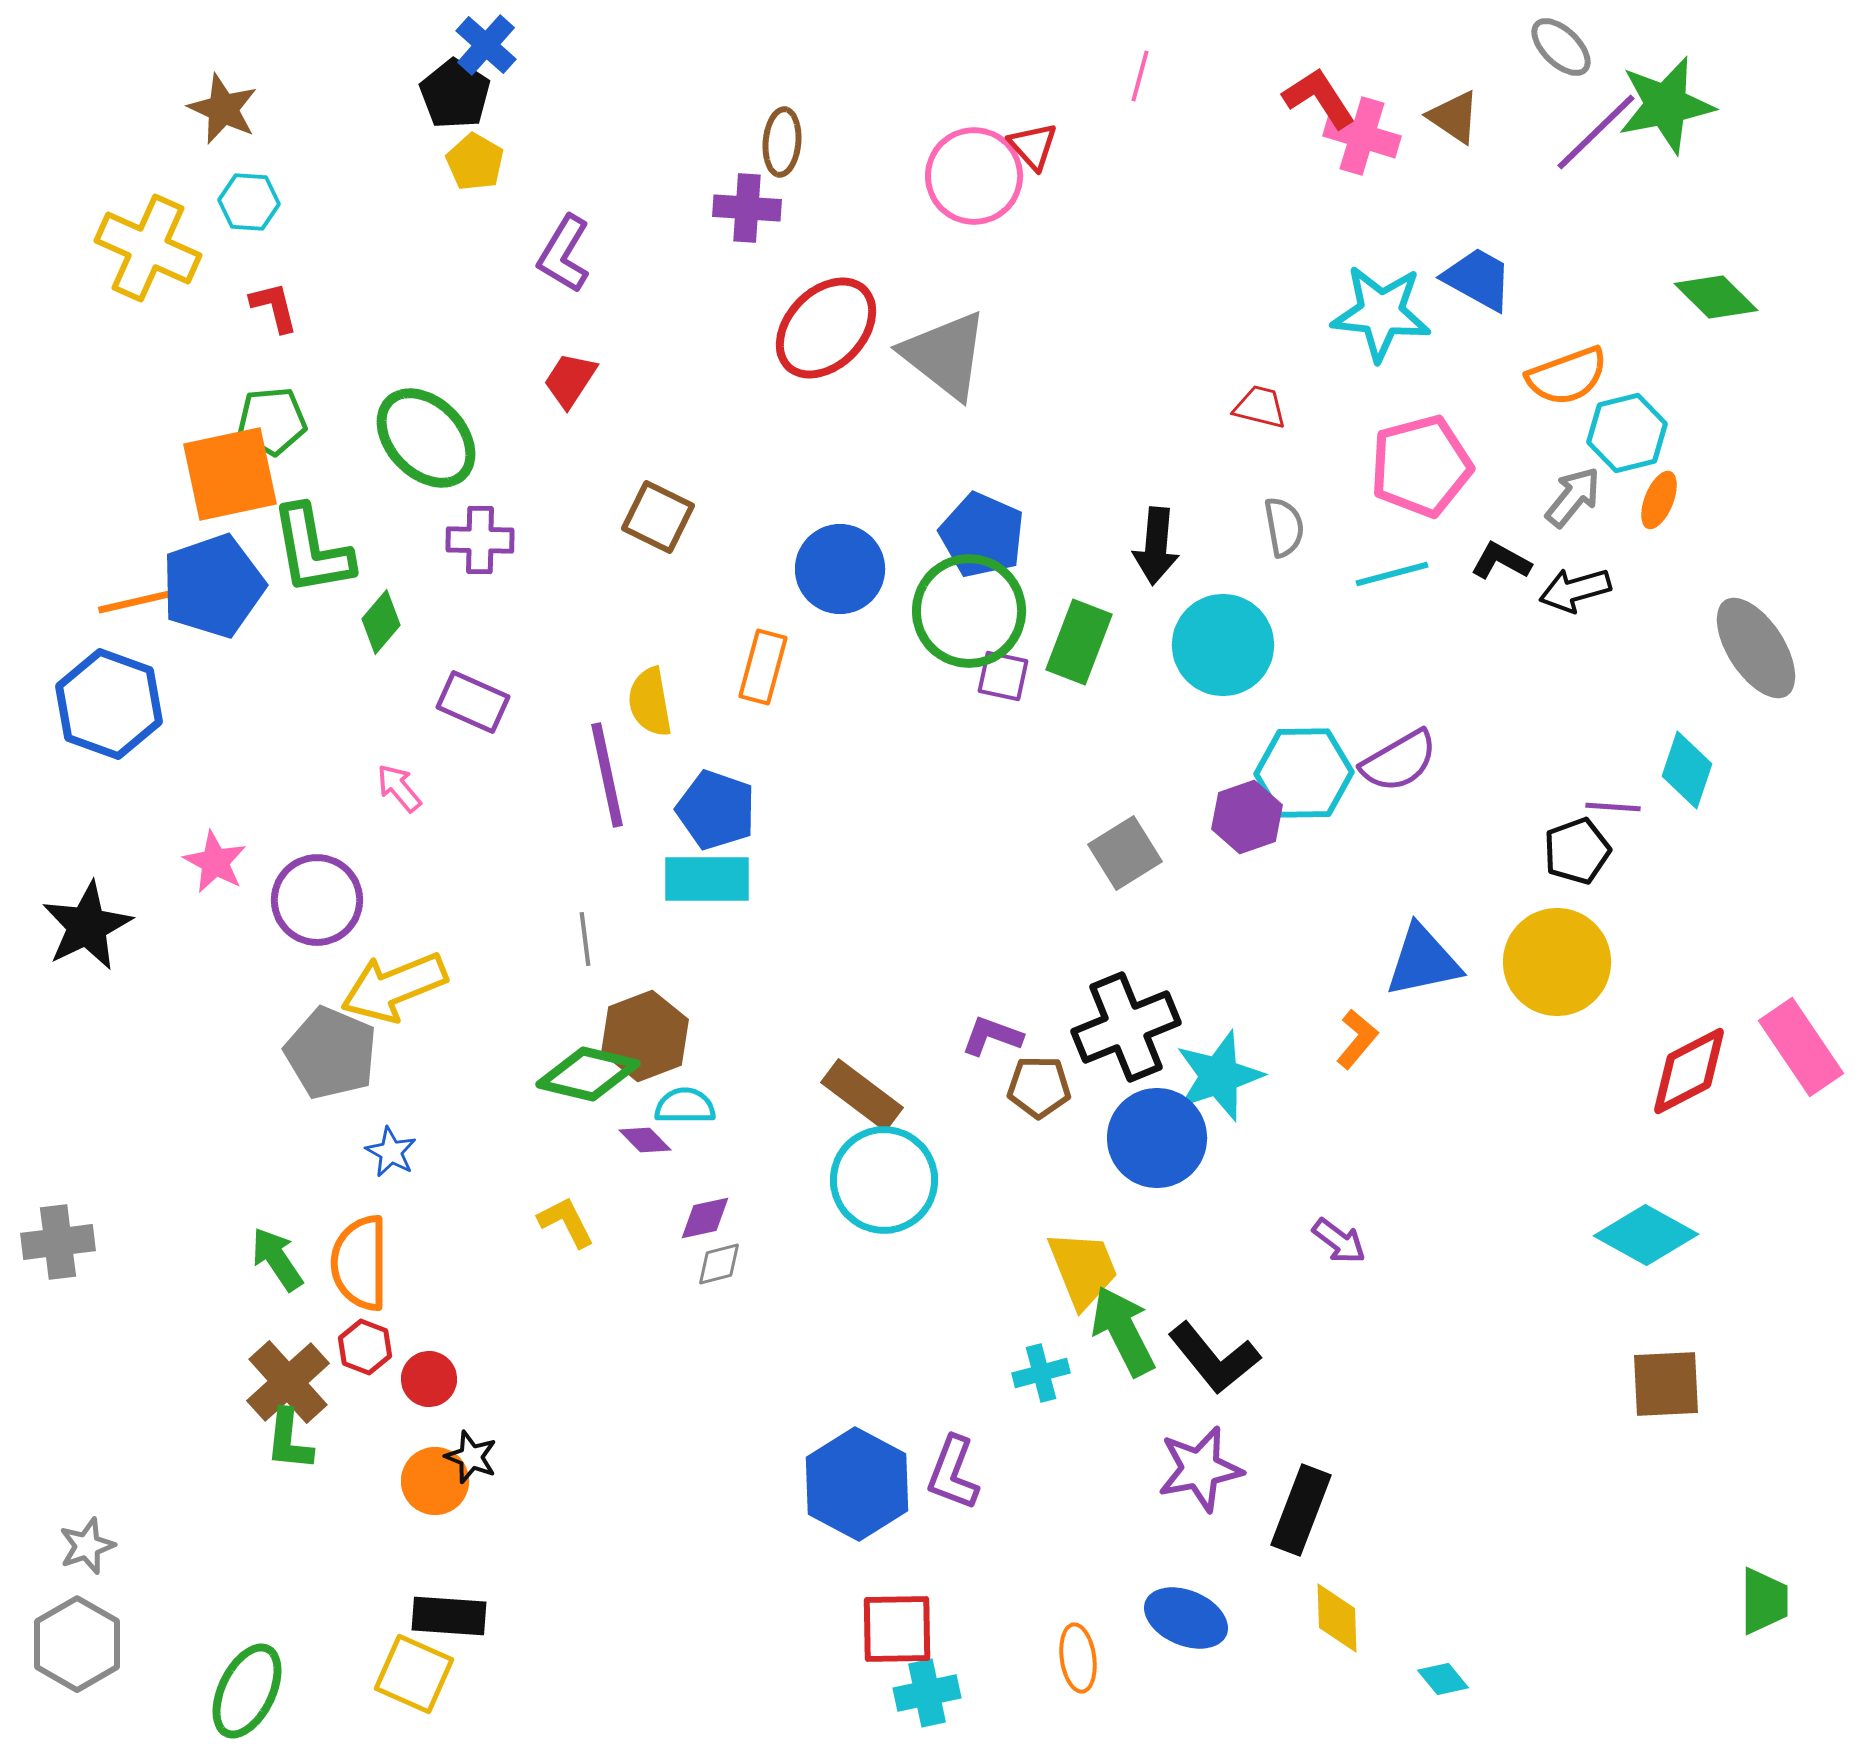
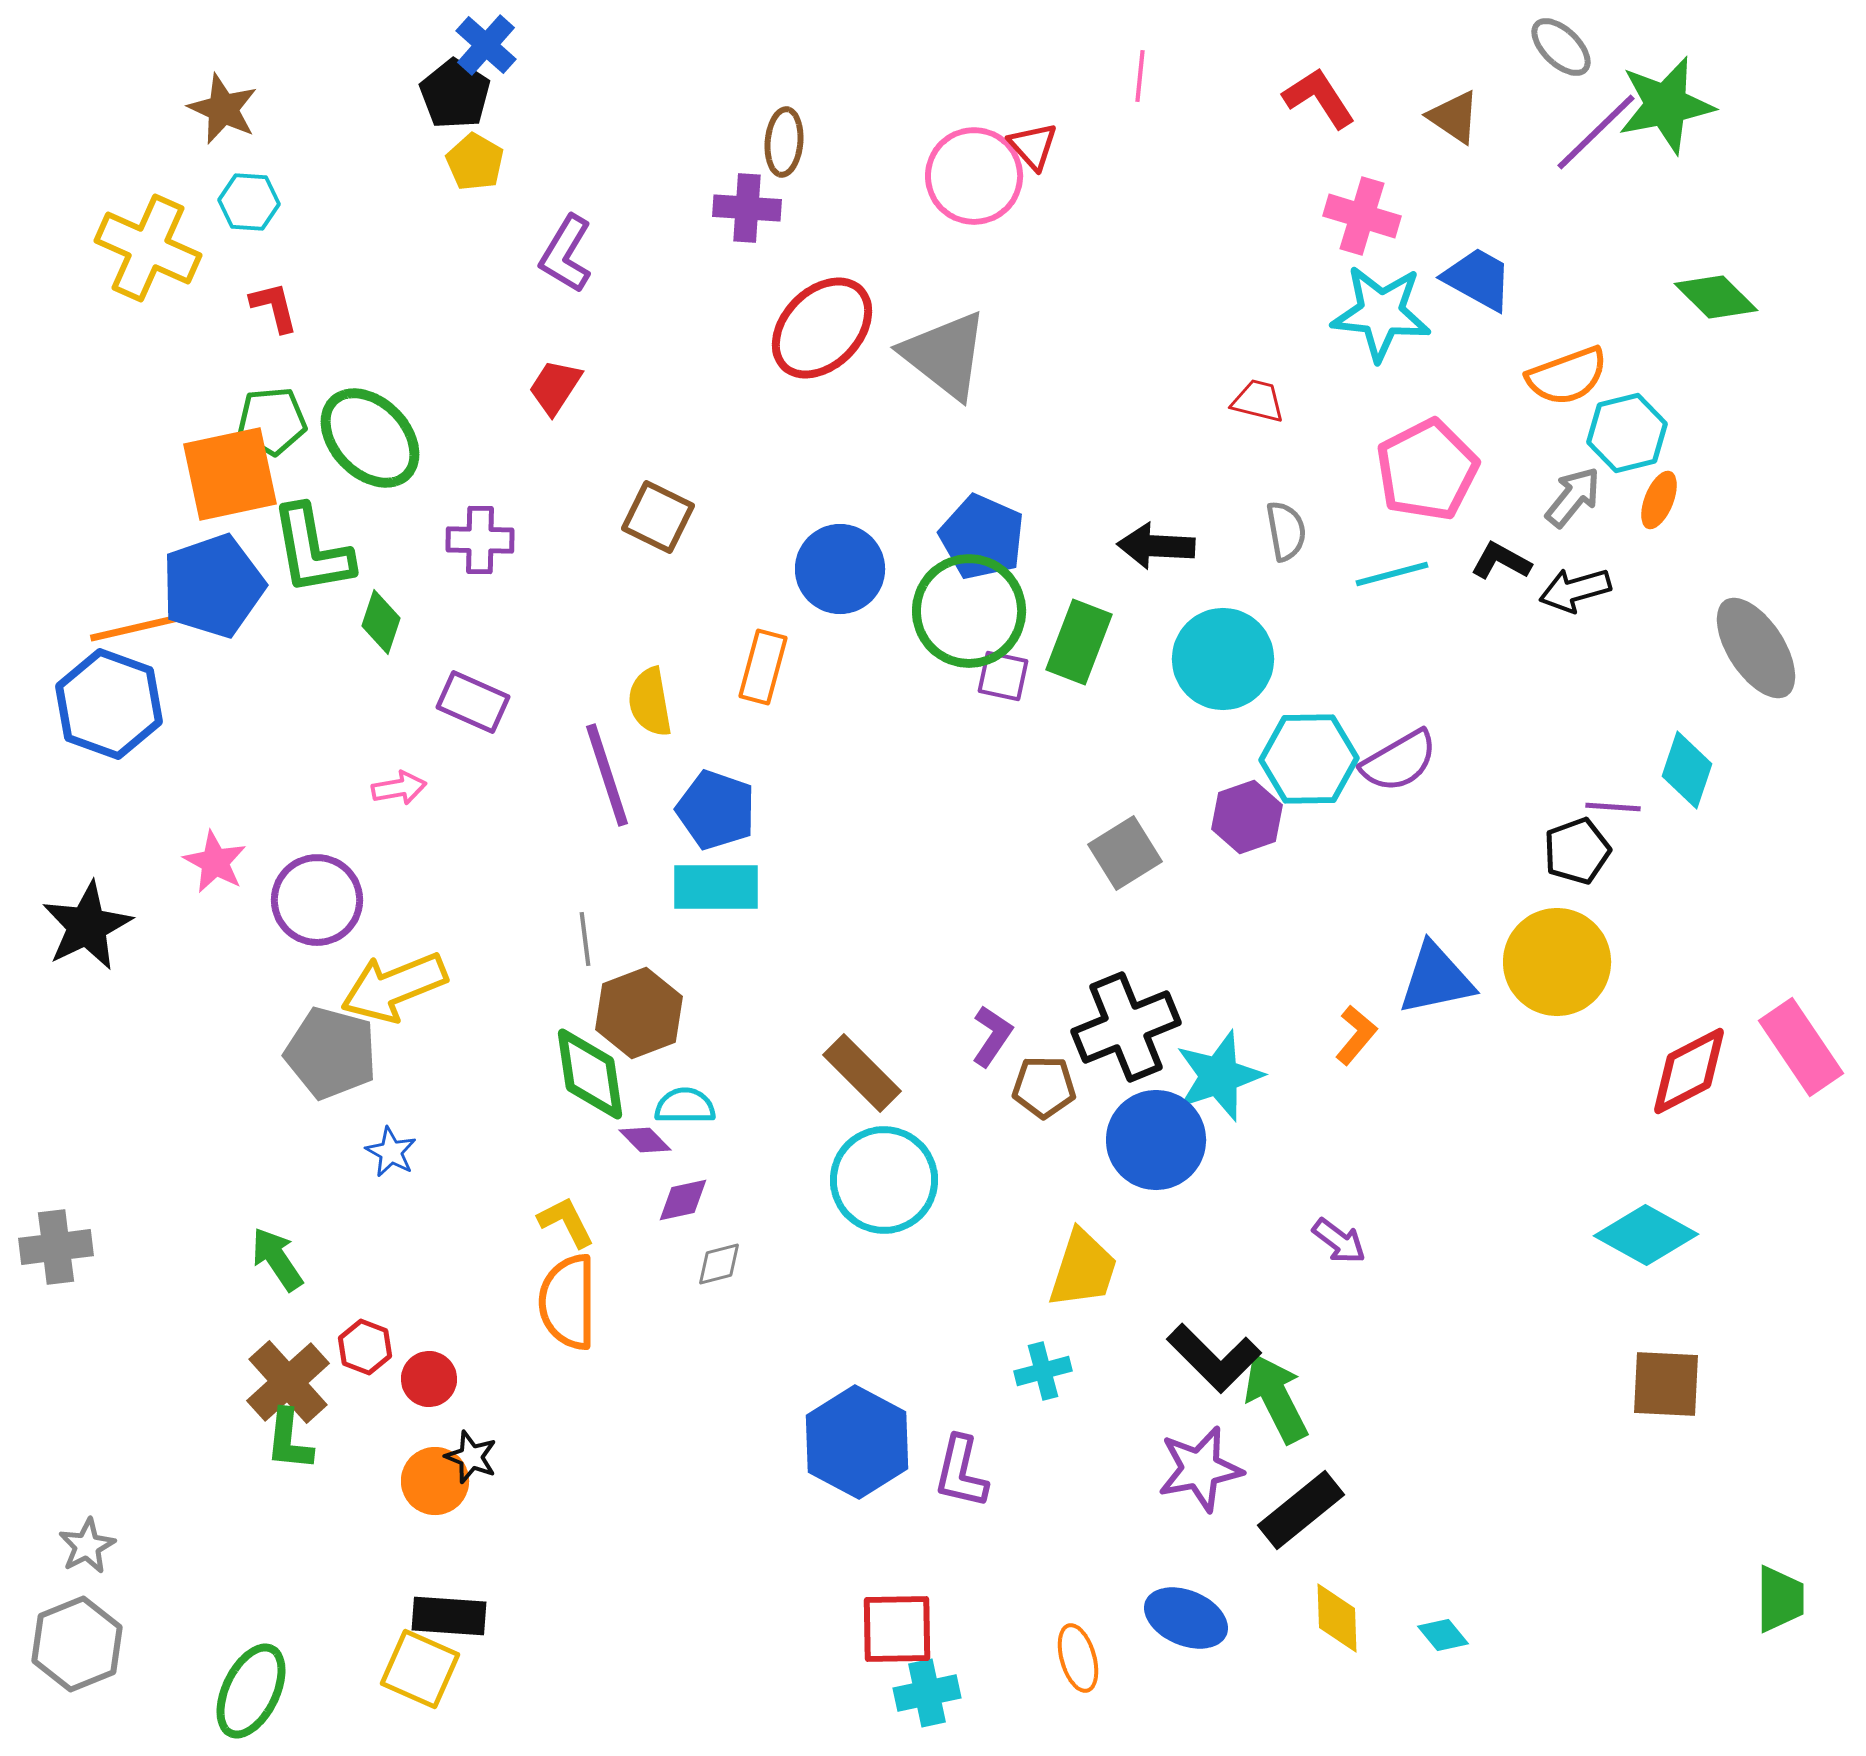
pink line at (1140, 76): rotated 9 degrees counterclockwise
pink cross at (1362, 136): moved 80 px down
brown ellipse at (782, 142): moved 2 px right
purple L-shape at (564, 254): moved 2 px right
red ellipse at (826, 328): moved 4 px left
red trapezoid at (570, 380): moved 15 px left, 7 px down
red trapezoid at (1260, 407): moved 2 px left, 6 px up
green ellipse at (426, 438): moved 56 px left
pink pentagon at (1421, 466): moved 6 px right, 4 px down; rotated 12 degrees counterclockwise
gray semicircle at (1284, 527): moved 2 px right, 4 px down
blue pentagon at (982, 535): moved 2 px down
black arrow at (1156, 546): rotated 88 degrees clockwise
orange line at (143, 600): moved 8 px left, 28 px down
green diamond at (381, 622): rotated 22 degrees counterclockwise
cyan circle at (1223, 645): moved 14 px down
cyan hexagon at (1304, 773): moved 5 px right, 14 px up
purple line at (607, 775): rotated 6 degrees counterclockwise
pink arrow at (399, 788): rotated 120 degrees clockwise
cyan rectangle at (707, 879): moved 9 px right, 8 px down
blue triangle at (1423, 961): moved 13 px right, 18 px down
brown hexagon at (645, 1036): moved 6 px left, 23 px up
purple L-shape at (992, 1036): rotated 104 degrees clockwise
orange L-shape at (1357, 1039): moved 1 px left, 4 px up
gray pentagon at (331, 1053): rotated 8 degrees counterclockwise
green diamond at (588, 1074): moved 2 px right; rotated 68 degrees clockwise
brown pentagon at (1039, 1087): moved 5 px right
brown rectangle at (862, 1095): moved 22 px up; rotated 8 degrees clockwise
blue circle at (1157, 1138): moved 1 px left, 2 px down
purple diamond at (705, 1218): moved 22 px left, 18 px up
gray cross at (58, 1242): moved 2 px left, 5 px down
orange semicircle at (360, 1263): moved 208 px right, 39 px down
yellow trapezoid at (1083, 1269): rotated 40 degrees clockwise
green arrow at (1123, 1331): moved 153 px right, 67 px down
black L-shape at (1214, 1358): rotated 6 degrees counterclockwise
cyan cross at (1041, 1373): moved 2 px right, 2 px up
brown square at (1666, 1384): rotated 6 degrees clockwise
purple L-shape at (953, 1473): moved 8 px right, 1 px up; rotated 8 degrees counterclockwise
blue hexagon at (857, 1484): moved 42 px up
black rectangle at (1301, 1510): rotated 30 degrees clockwise
gray star at (87, 1546): rotated 8 degrees counterclockwise
green trapezoid at (1764, 1601): moved 16 px right, 2 px up
gray hexagon at (77, 1644): rotated 8 degrees clockwise
orange ellipse at (1078, 1658): rotated 8 degrees counterclockwise
yellow square at (414, 1674): moved 6 px right, 5 px up
cyan diamond at (1443, 1679): moved 44 px up
green ellipse at (247, 1691): moved 4 px right
